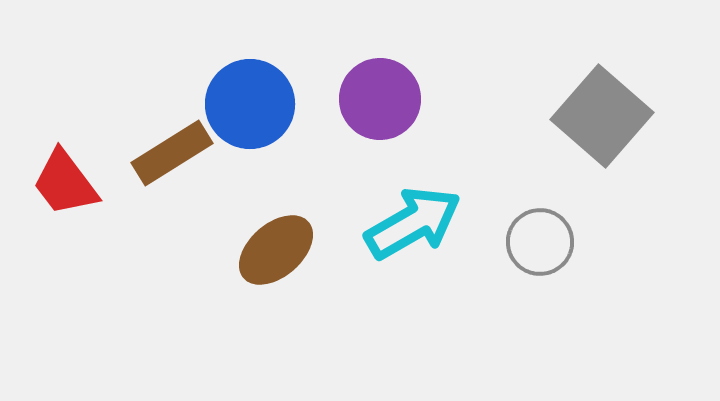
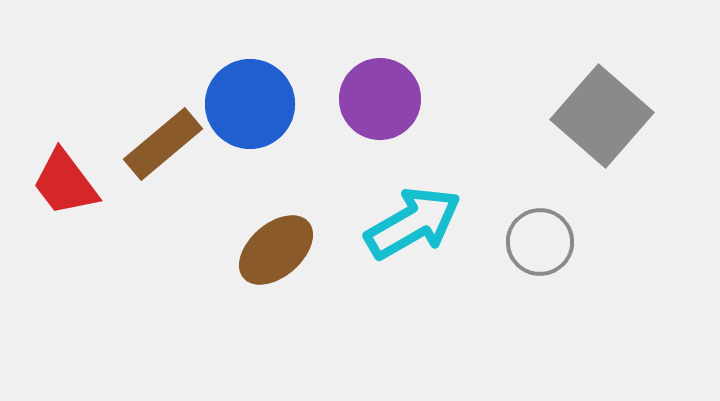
brown rectangle: moved 9 px left, 9 px up; rotated 8 degrees counterclockwise
